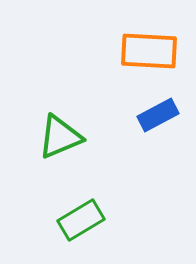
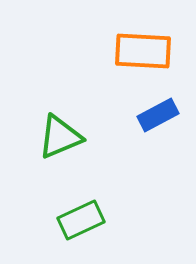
orange rectangle: moved 6 px left
green rectangle: rotated 6 degrees clockwise
